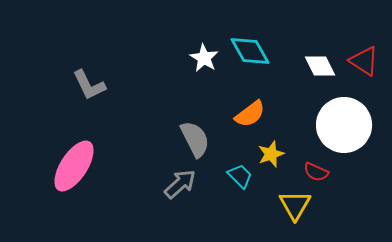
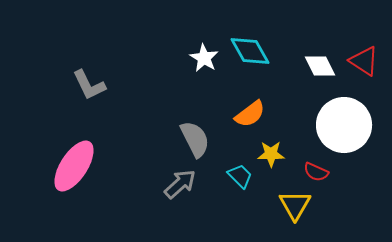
yellow star: rotated 20 degrees clockwise
